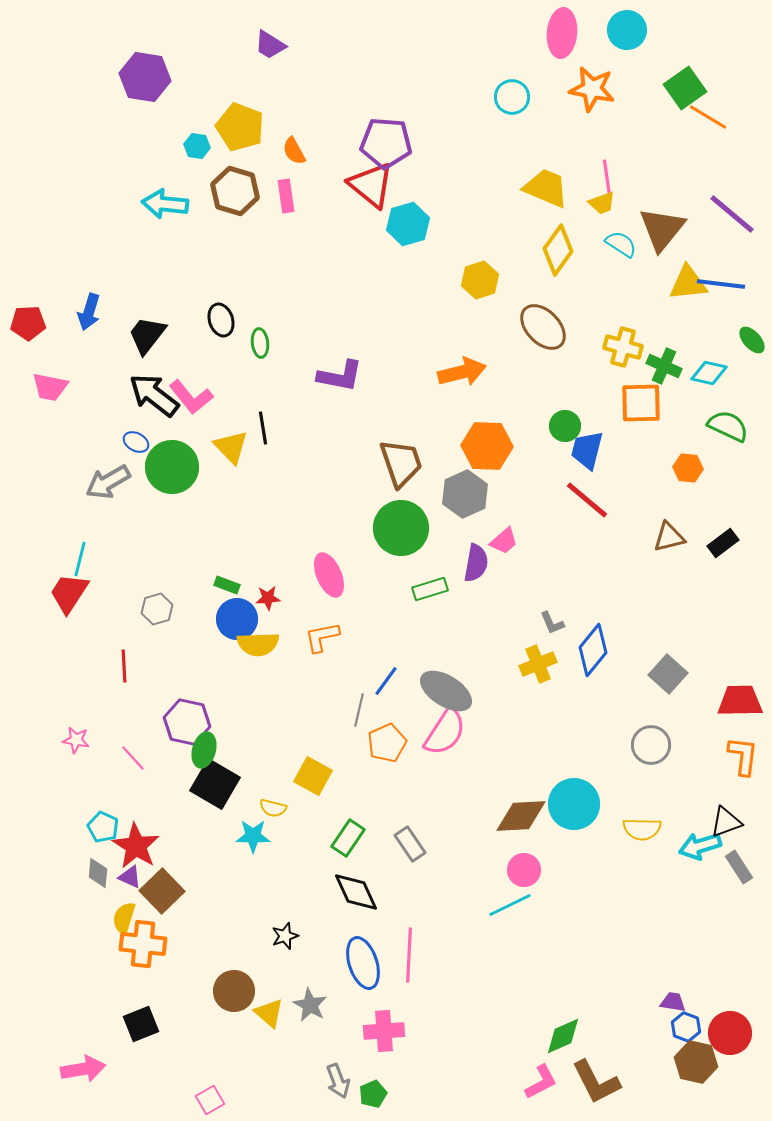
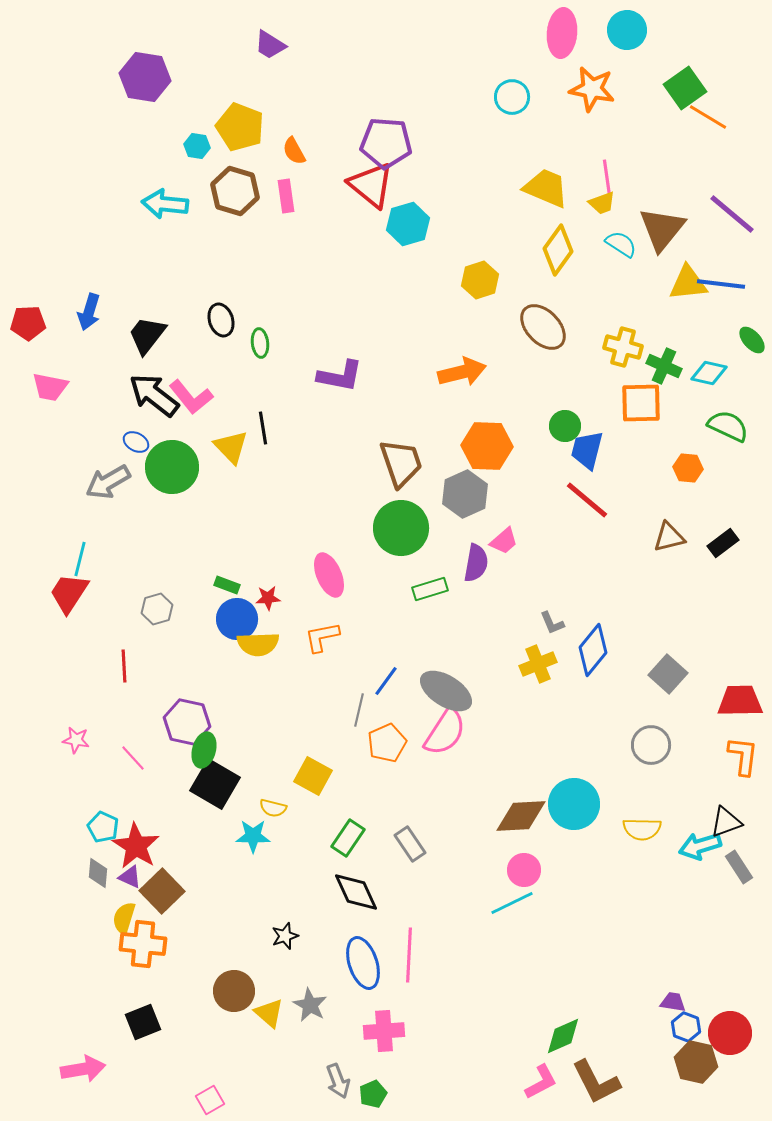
cyan line at (510, 905): moved 2 px right, 2 px up
black square at (141, 1024): moved 2 px right, 2 px up
